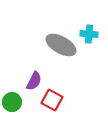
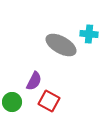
red square: moved 3 px left, 1 px down
